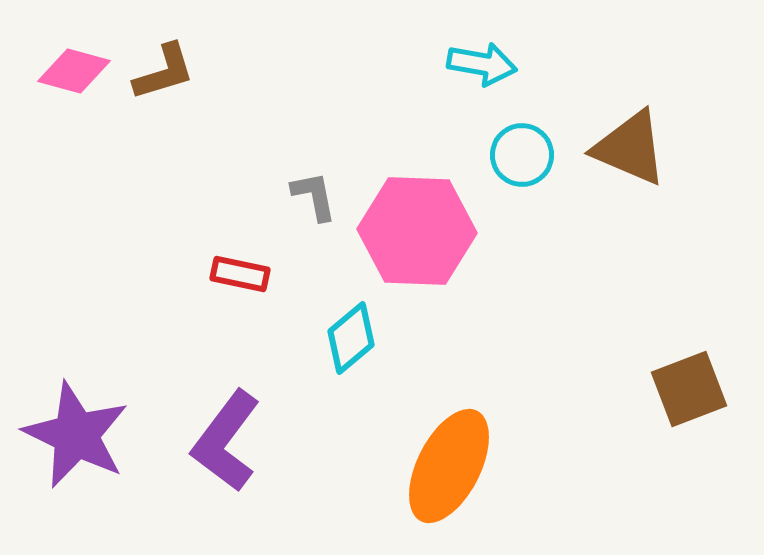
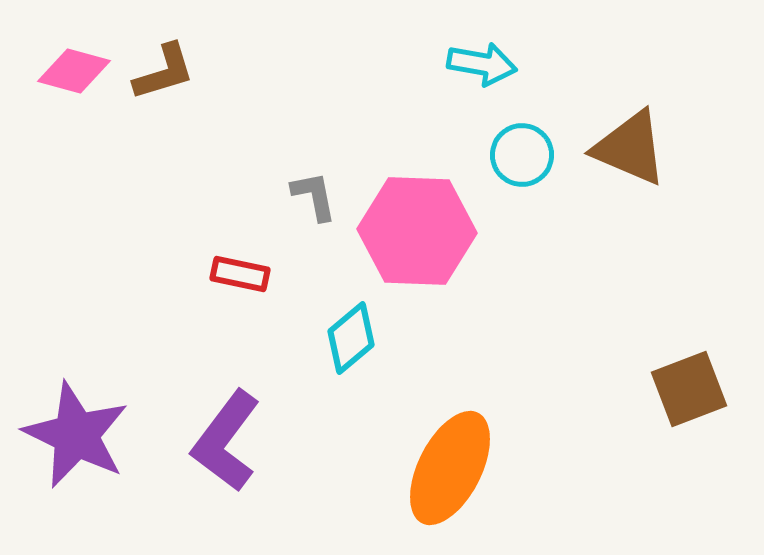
orange ellipse: moved 1 px right, 2 px down
